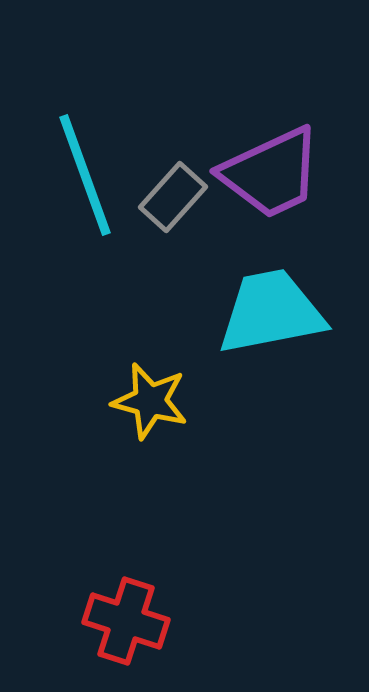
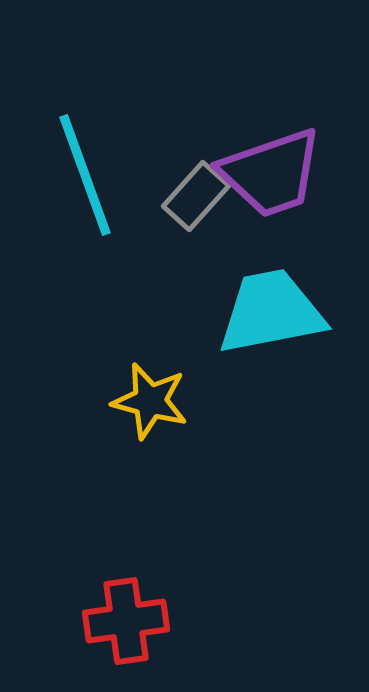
purple trapezoid: rotated 6 degrees clockwise
gray rectangle: moved 23 px right, 1 px up
red cross: rotated 26 degrees counterclockwise
